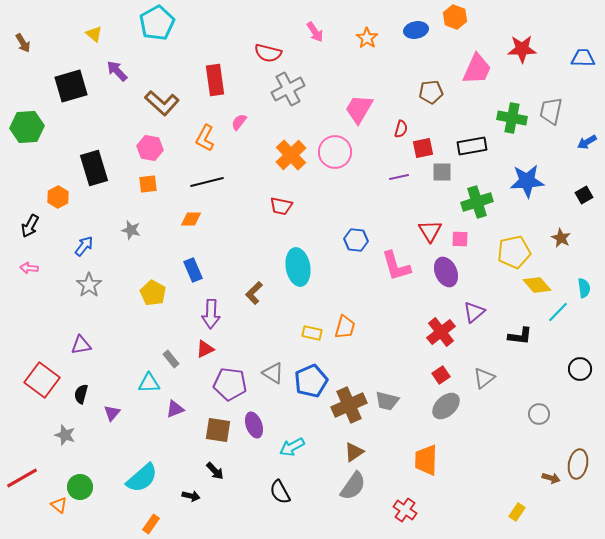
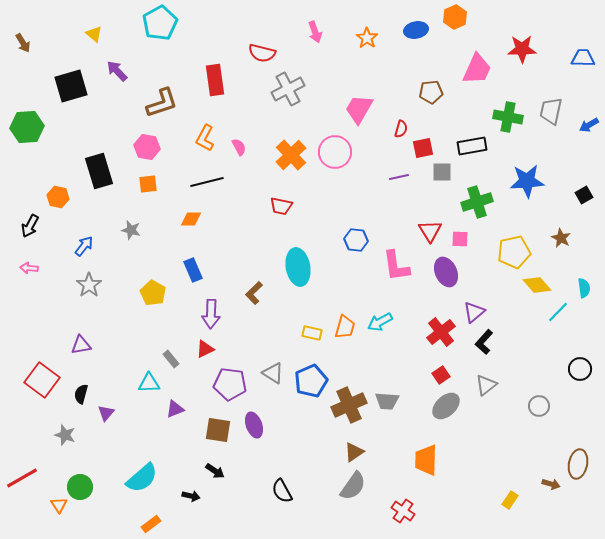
orange hexagon at (455, 17): rotated 15 degrees clockwise
cyan pentagon at (157, 23): moved 3 px right
pink arrow at (315, 32): rotated 15 degrees clockwise
red semicircle at (268, 53): moved 6 px left
brown L-shape at (162, 103): rotated 60 degrees counterclockwise
green cross at (512, 118): moved 4 px left, 1 px up
pink semicircle at (239, 122): moved 25 px down; rotated 114 degrees clockwise
blue arrow at (587, 142): moved 2 px right, 17 px up
pink hexagon at (150, 148): moved 3 px left, 1 px up
black rectangle at (94, 168): moved 5 px right, 3 px down
orange hexagon at (58, 197): rotated 20 degrees counterclockwise
pink L-shape at (396, 266): rotated 8 degrees clockwise
black L-shape at (520, 336): moved 36 px left, 6 px down; rotated 125 degrees clockwise
gray triangle at (484, 378): moved 2 px right, 7 px down
gray trapezoid at (387, 401): rotated 10 degrees counterclockwise
purple triangle at (112, 413): moved 6 px left
gray circle at (539, 414): moved 8 px up
cyan arrow at (292, 447): moved 88 px right, 125 px up
black arrow at (215, 471): rotated 12 degrees counterclockwise
brown arrow at (551, 478): moved 6 px down
black semicircle at (280, 492): moved 2 px right, 1 px up
orange triangle at (59, 505): rotated 18 degrees clockwise
red cross at (405, 510): moved 2 px left, 1 px down
yellow rectangle at (517, 512): moved 7 px left, 12 px up
orange rectangle at (151, 524): rotated 18 degrees clockwise
